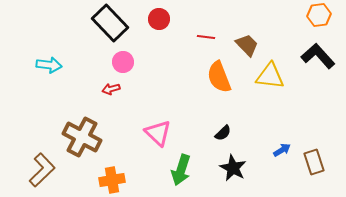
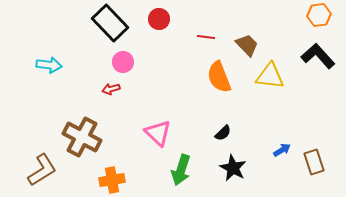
brown L-shape: rotated 12 degrees clockwise
